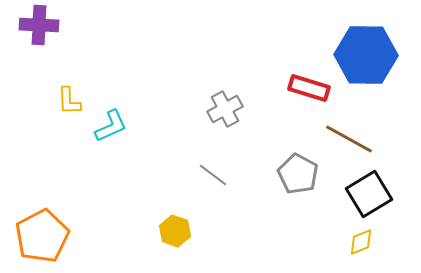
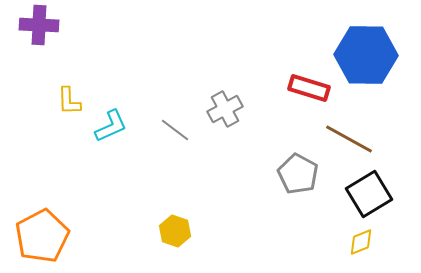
gray line: moved 38 px left, 45 px up
